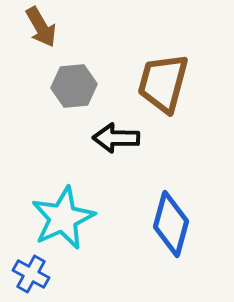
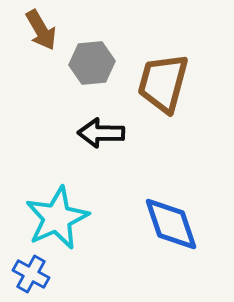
brown arrow: moved 3 px down
gray hexagon: moved 18 px right, 23 px up
black arrow: moved 15 px left, 5 px up
cyan star: moved 6 px left
blue diamond: rotated 34 degrees counterclockwise
